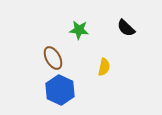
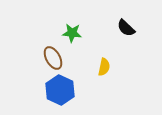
green star: moved 7 px left, 3 px down
